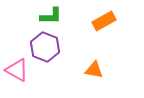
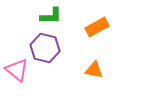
orange rectangle: moved 7 px left, 6 px down
purple hexagon: moved 1 px down; rotated 8 degrees counterclockwise
pink triangle: rotated 10 degrees clockwise
